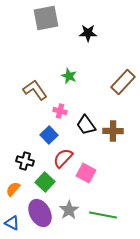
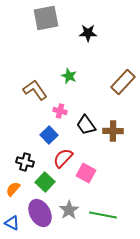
black cross: moved 1 px down
